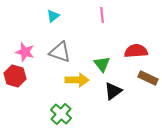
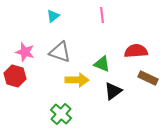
green triangle: rotated 30 degrees counterclockwise
